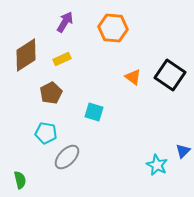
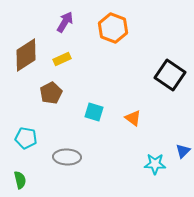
orange hexagon: rotated 16 degrees clockwise
orange triangle: moved 41 px down
cyan pentagon: moved 20 px left, 5 px down
gray ellipse: rotated 48 degrees clockwise
cyan star: moved 2 px left, 1 px up; rotated 25 degrees counterclockwise
